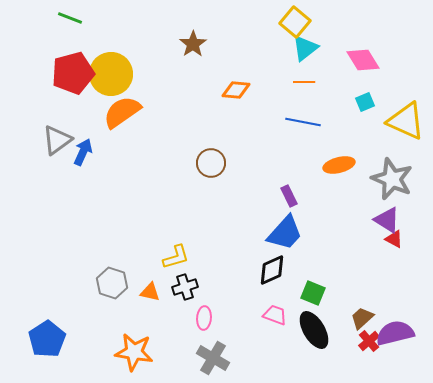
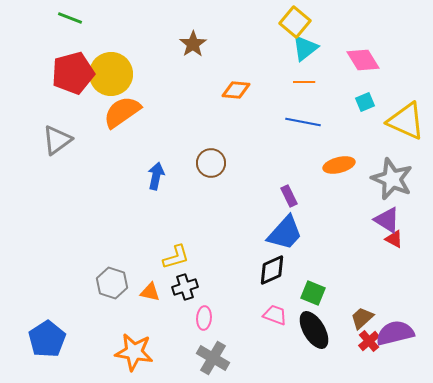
blue arrow: moved 73 px right, 24 px down; rotated 12 degrees counterclockwise
